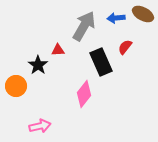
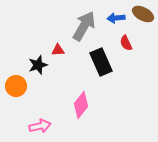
red semicircle: moved 1 px right, 4 px up; rotated 63 degrees counterclockwise
black star: rotated 18 degrees clockwise
pink diamond: moved 3 px left, 11 px down
